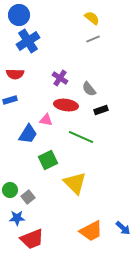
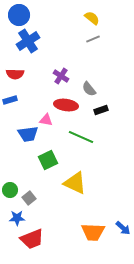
purple cross: moved 1 px right, 2 px up
blue trapezoid: rotated 50 degrees clockwise
yellow triangle: rotated 20 degrees counterclockwise
gray square: moved 1 px right, 1 px down
orange trapezoid: moved 2 px right, 1 px down; rotated 30 degrees clockwise
